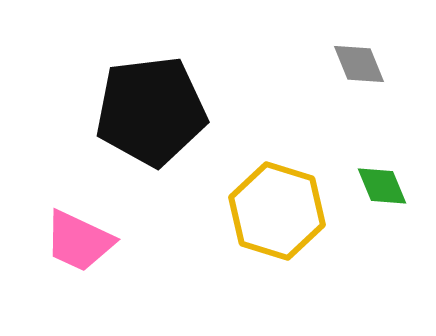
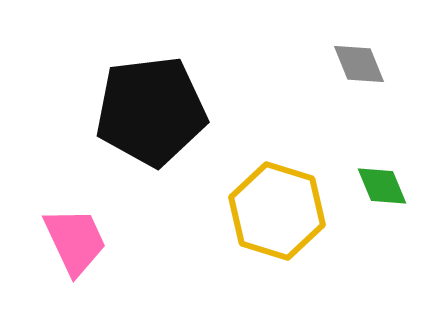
pink trapezoid: moved 4 px left; rotated 140 degrees counterclockwise
